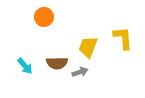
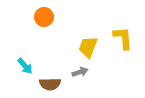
brown semicircle: moved 7 px left, 21 px down
